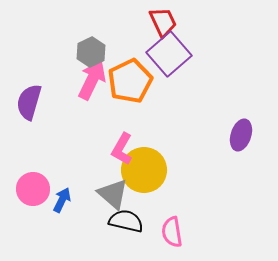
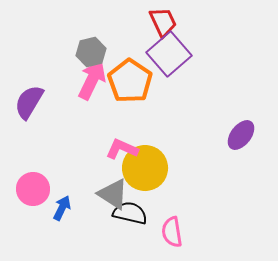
gray hexagon: rotated 12 degrees clockwise
orange pentagon: rotated 12 degrees counterclockwise
purple semicircle: rotated 15 degrees clockwise
purple ellipse: rotated 20 degrees clockwise
pink L-shape: rotated 84 degrees clockwise
yellow circle: moved 1 px right, 2 px up
gray triangle: rotated 8 degrees counterclockwise
blue arrow: moved 8 px down
black semicircle: moved 4 px right, 8 px up
